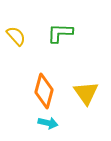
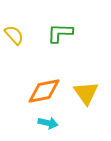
yellow semicircle: moved 2 px left, 1 px up
orange diamond: rotated 64 degrees clockwise
